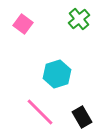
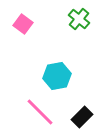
green cross: rotated 10 degrees counterclockwise
cyan hexagon: moved 2 px down; rotated 8 degrees clockwise
black rectangle: rotated 75 degrees clockwise
